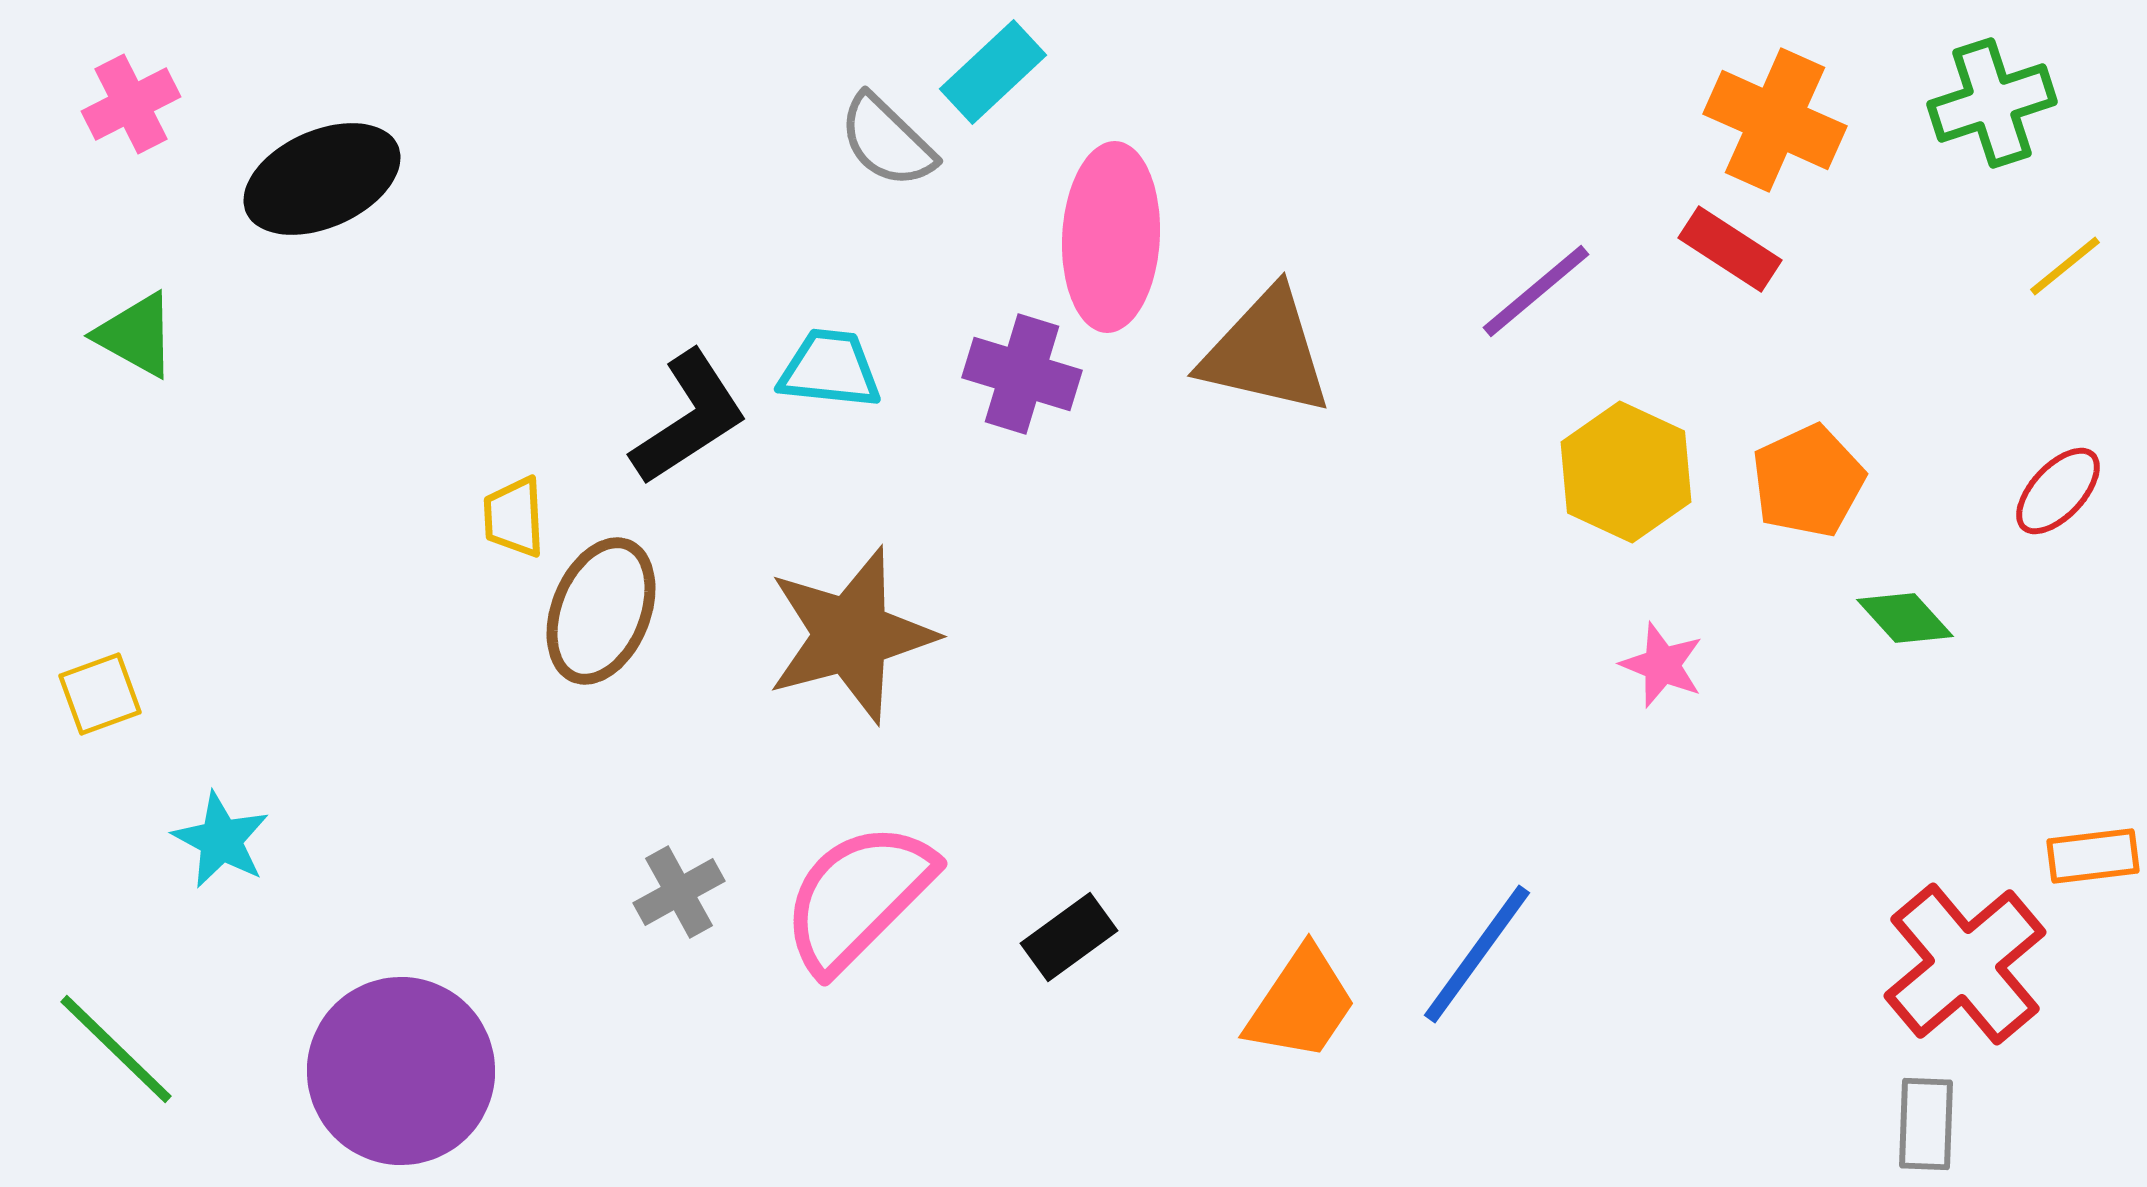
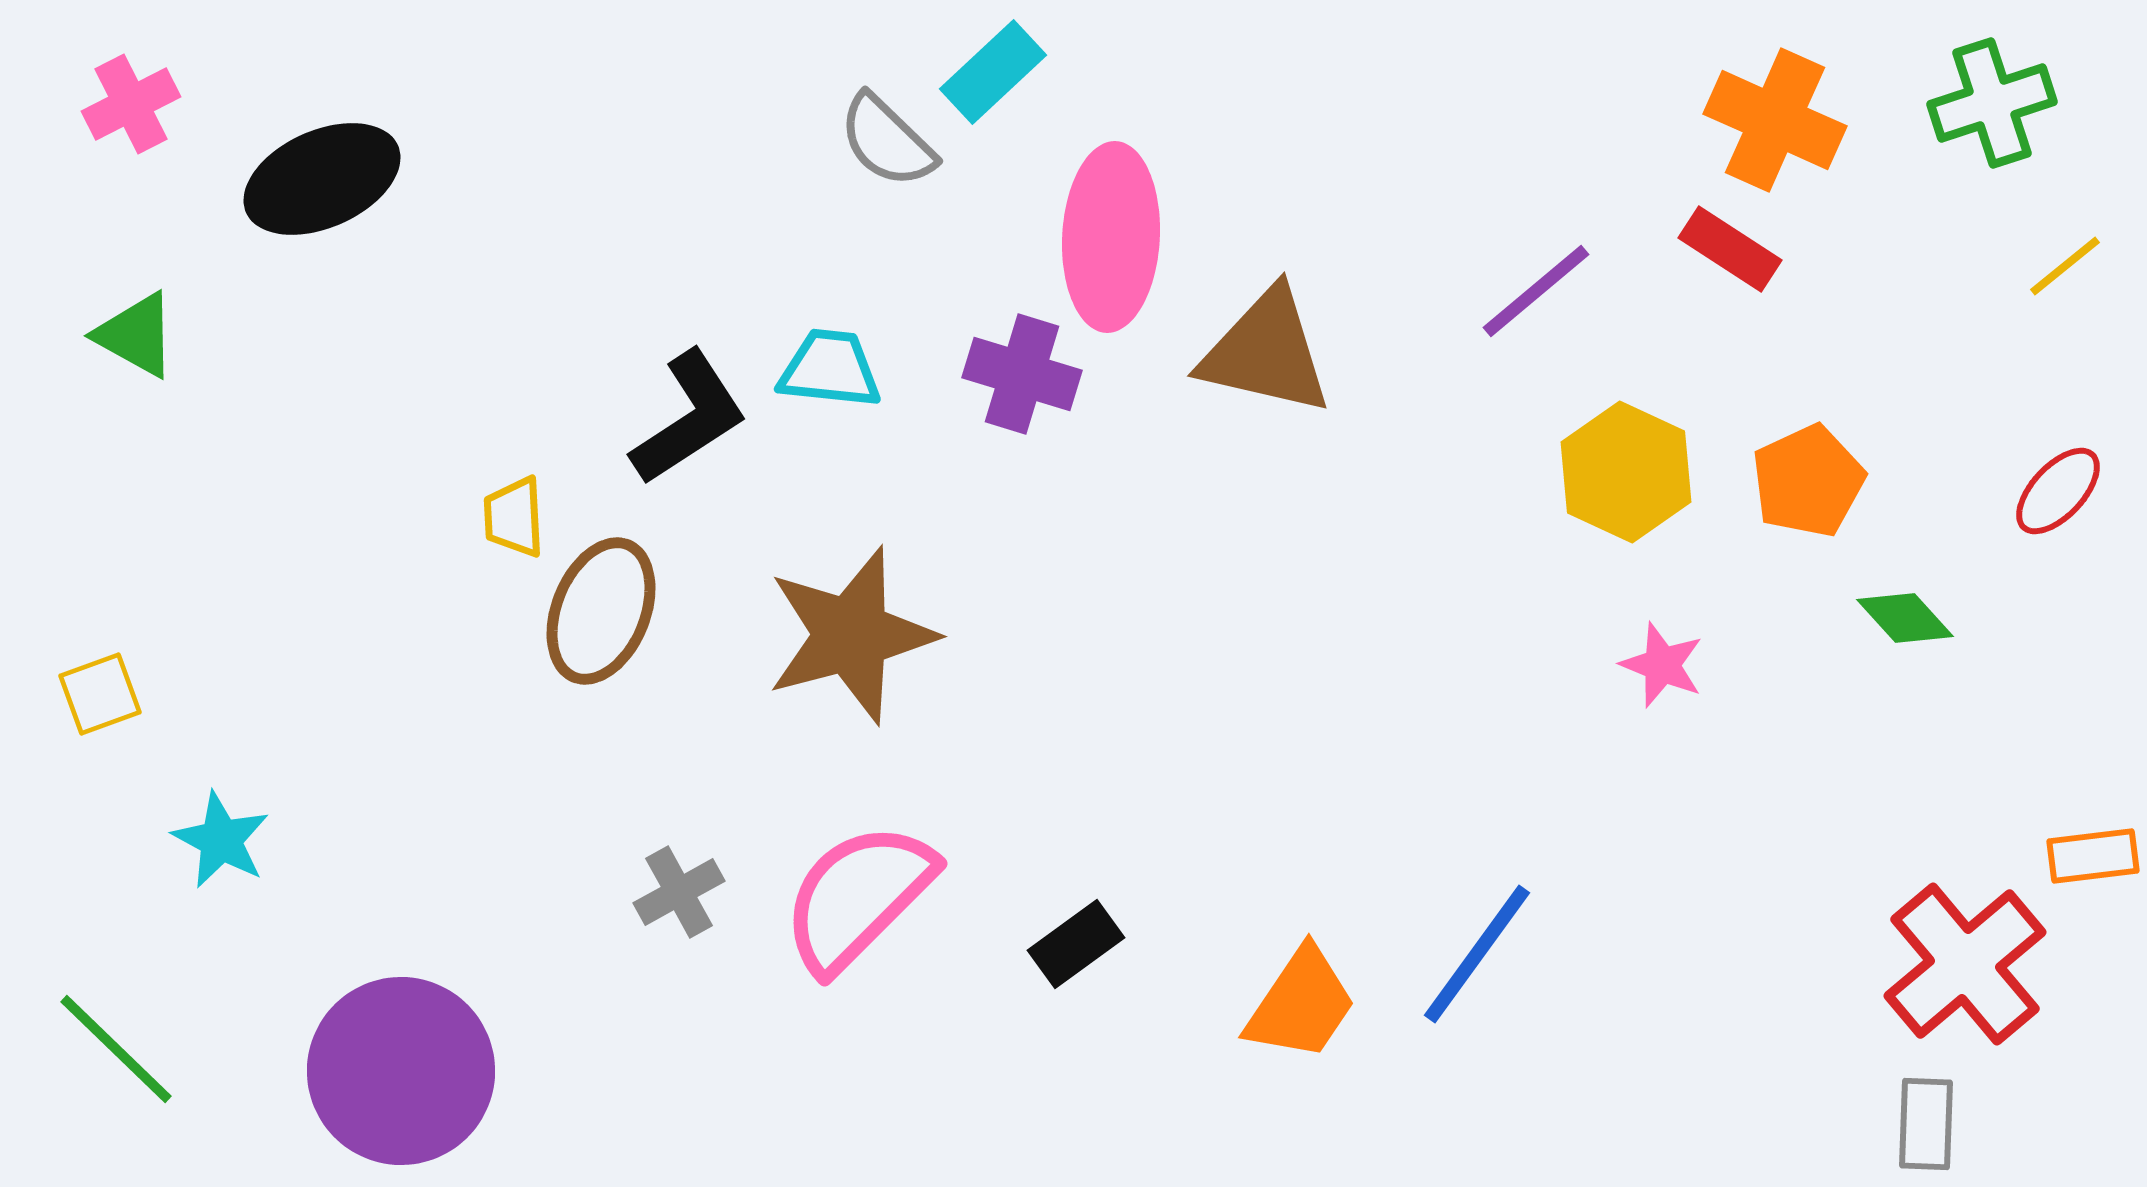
black rectangle: moved 7 px right, 7 px down
